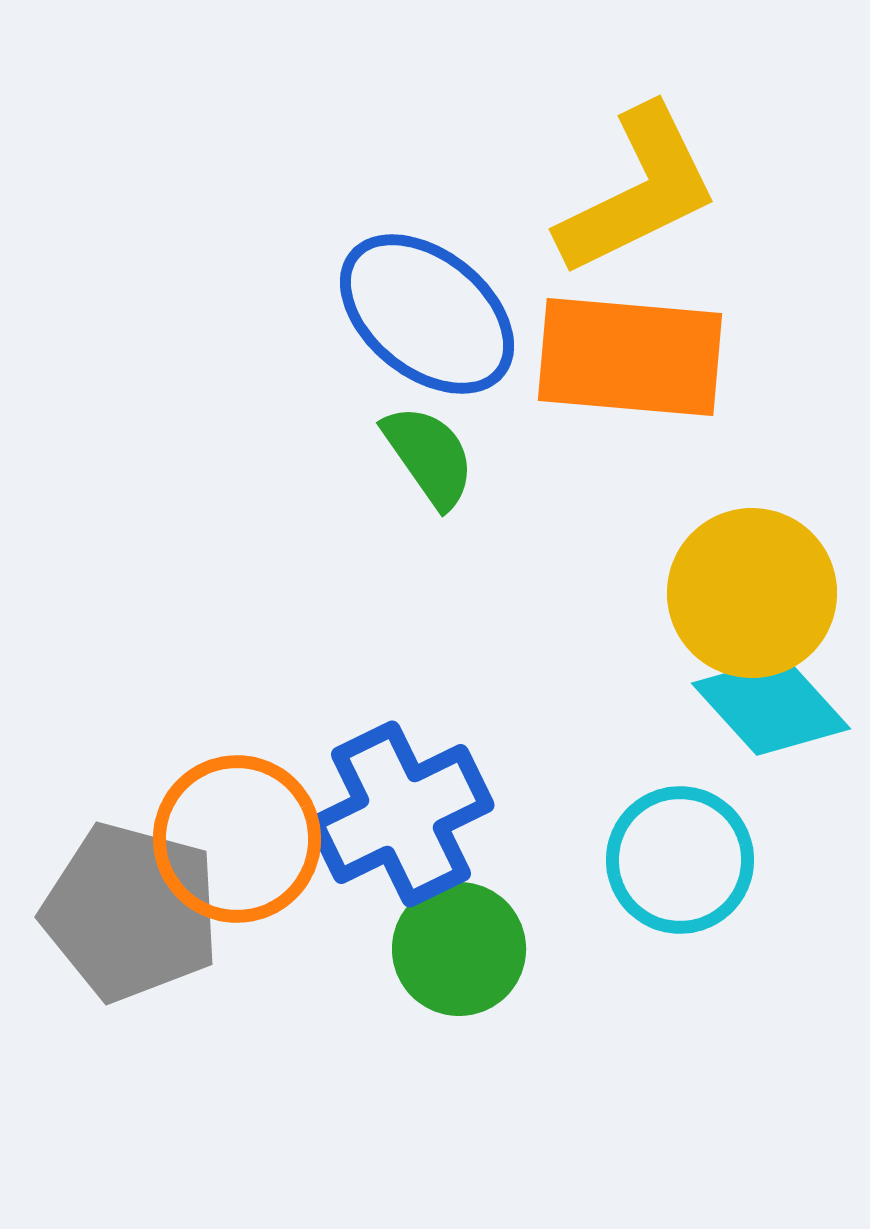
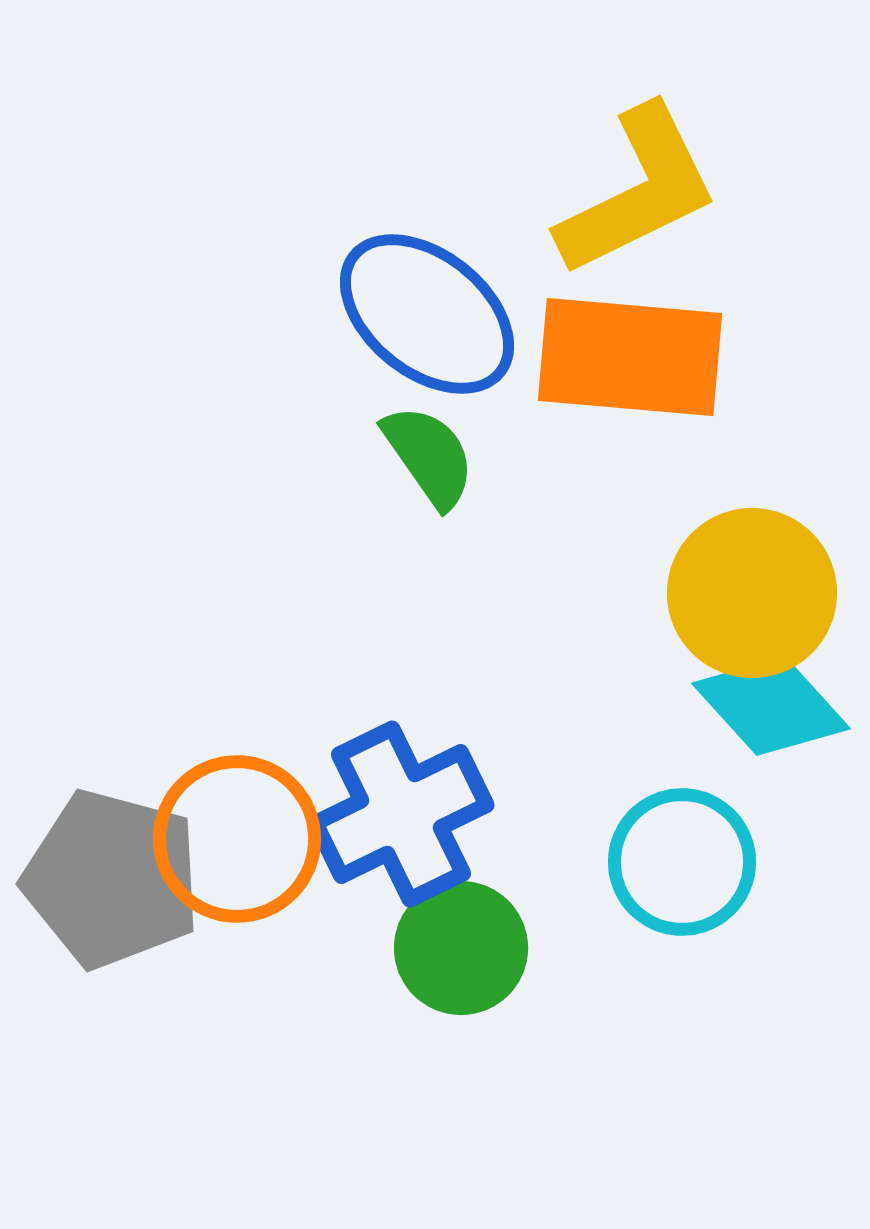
cyan circle: moved 2 px right, 2 px down
gray pentagon: moved 19 px left, 33 px up
green circle: moved 2 px right, 1 px up
